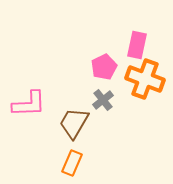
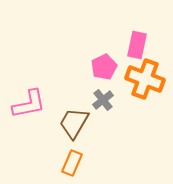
pink L-shape: rotated 9 degrees counterclockwise
